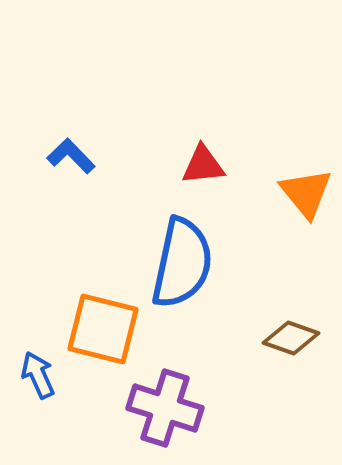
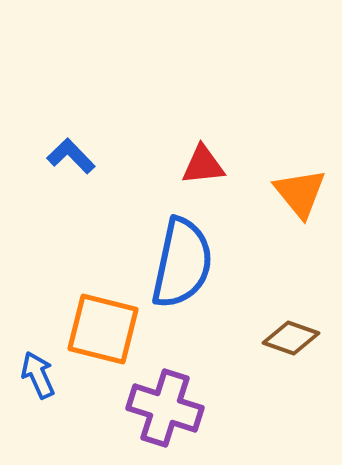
orange triangle: moved 6 px left
